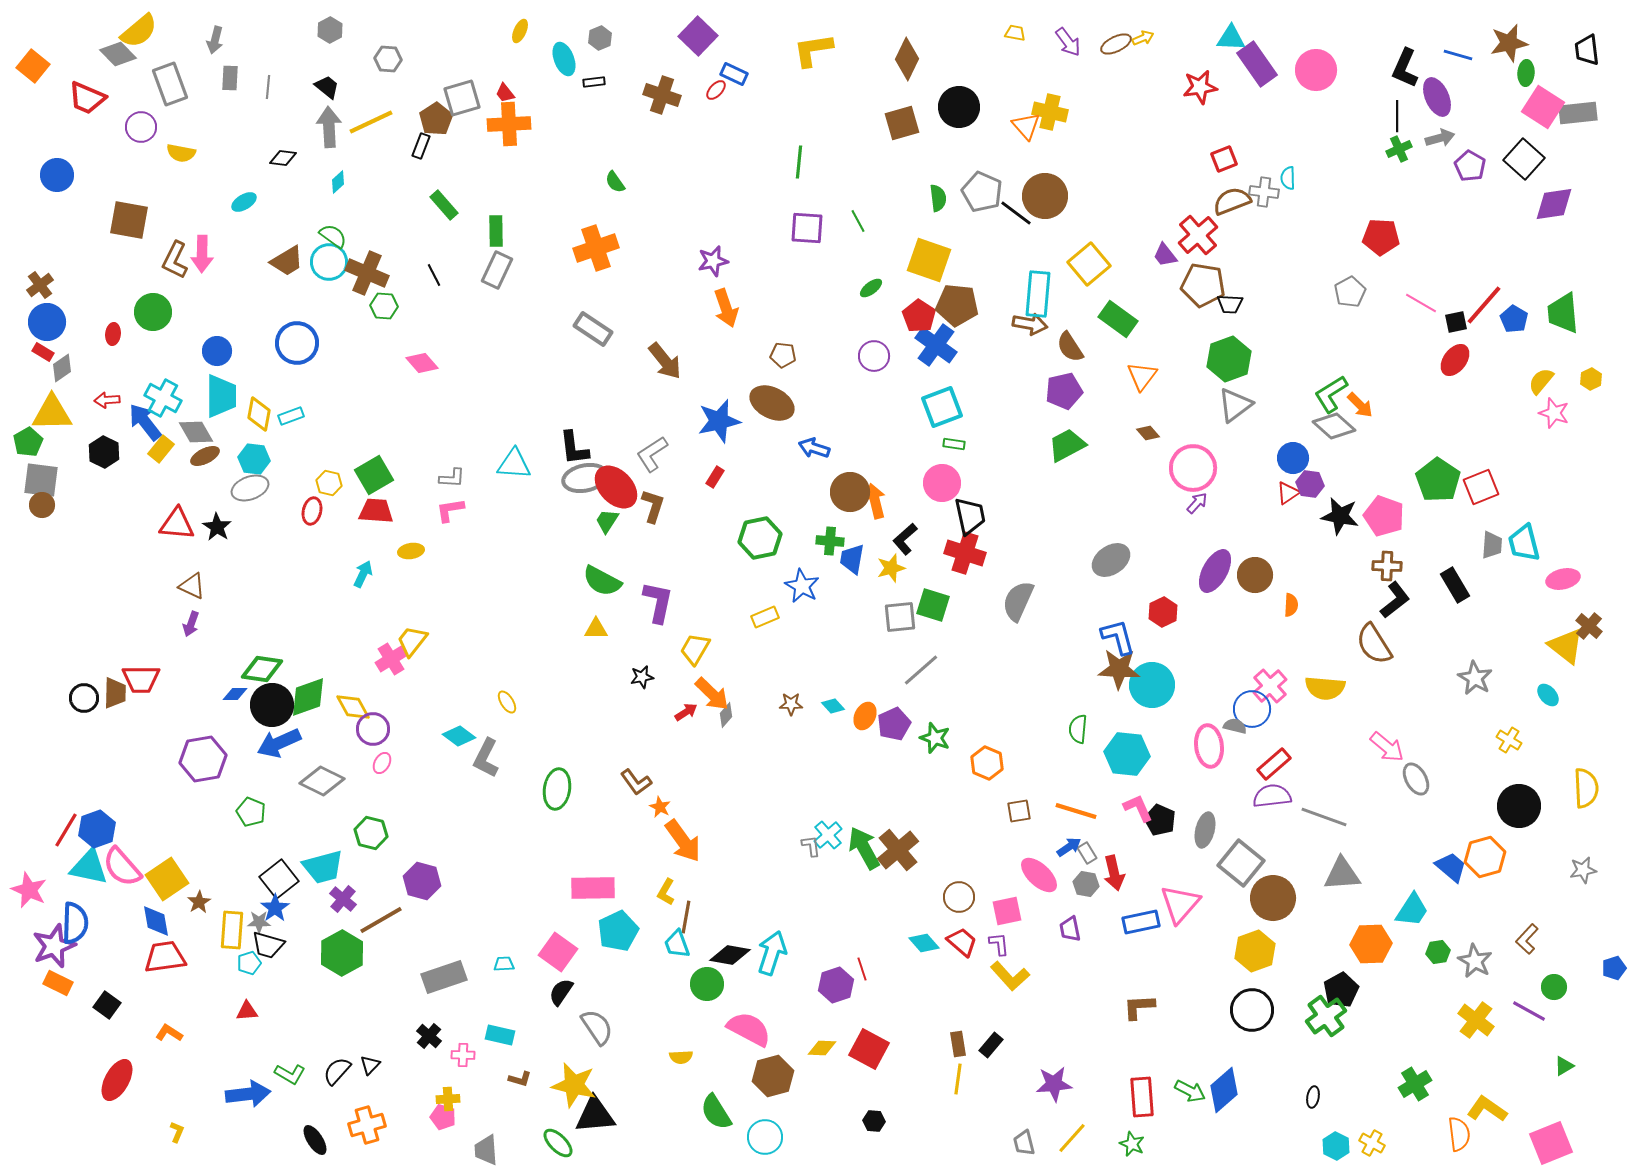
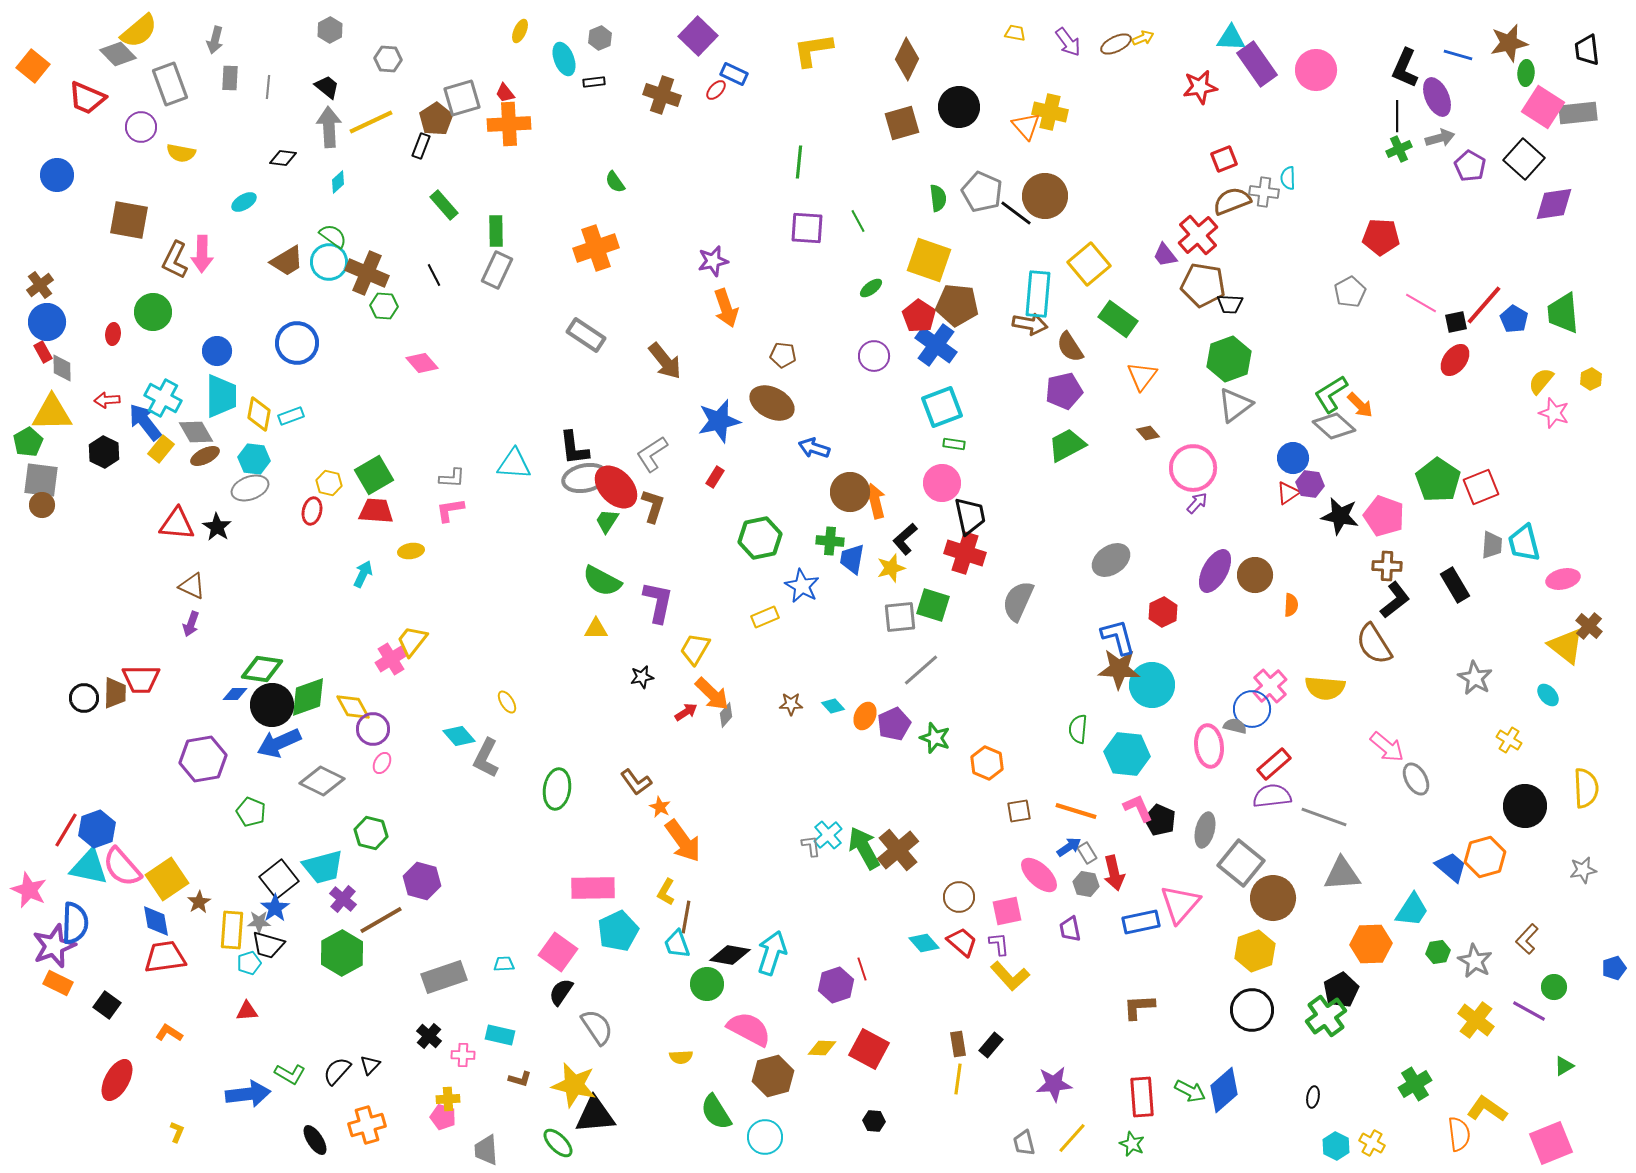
gray rectangle at (593, 329): moved 7 px left, 6 px down
red rectangle at (43, 352): rotated 30 degrees clockwise
gray diamond at (62, 368): rotated 56 degrees counterclockwise
cyan diamond at (459, 736): rotated 12 degrees clockwise
black circle at (1519, 806): moved 6 px right
